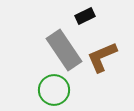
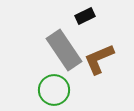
brown L-shape: moved 3 px left, 2 px down
